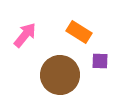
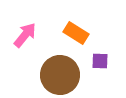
orange rectangle: moved 3 px left, 1 px down
